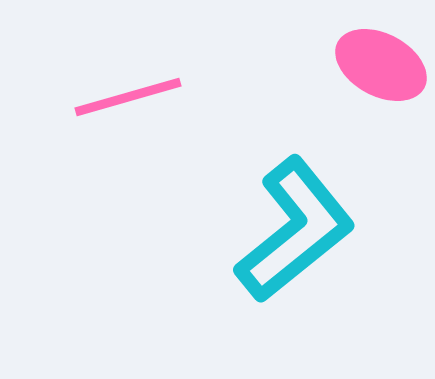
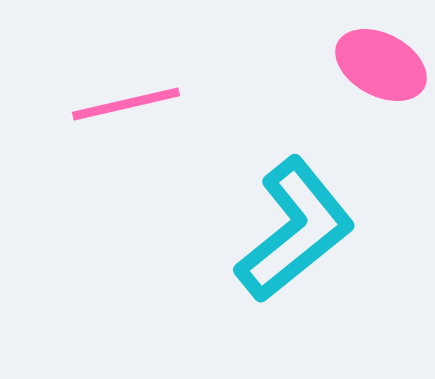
pink line: moved 2 px left, 7 px down; rotated 3 degrees clockwise
